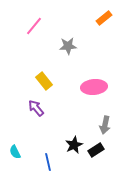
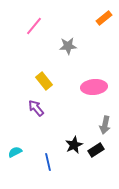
cyan semicircle: rotated 88 degrees clockwise
